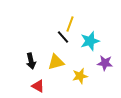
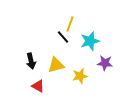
yellow triangle: moved 3 px down
